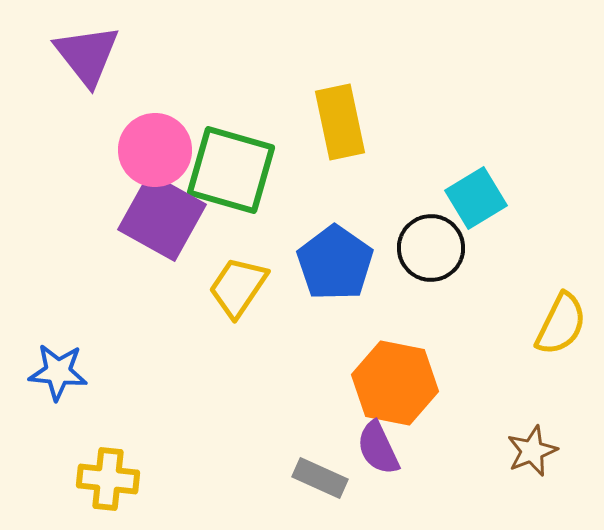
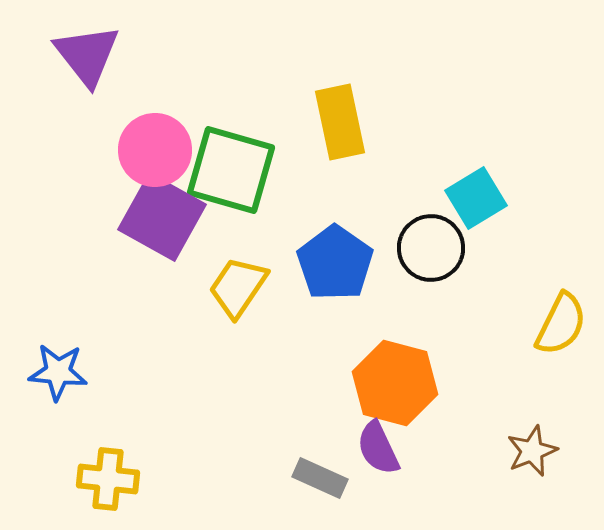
orange hexagon: rotated 4 degrees clockwise
